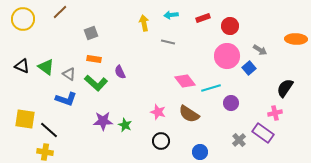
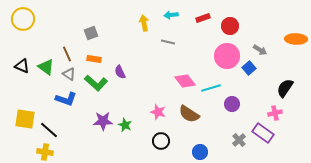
brown line: moved 7 px right, 42 px down; rotated 70 degrees counterclockwise
purple circle: moved 1 px right, 1 px down
